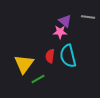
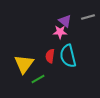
gray line: rotated 24 degrees counterclockwise
